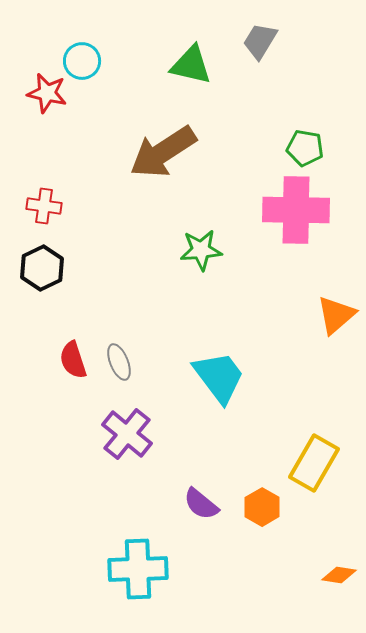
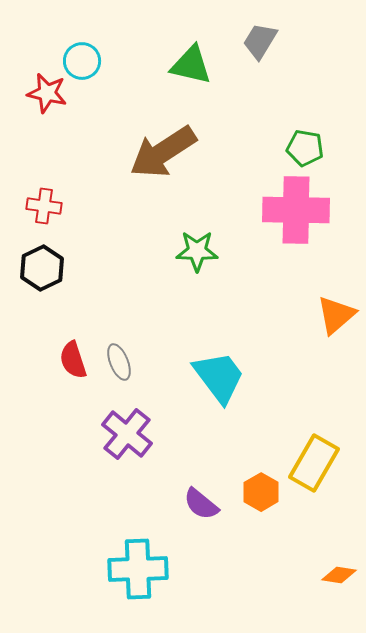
green star: moved 4 px left, 1 px down; rotated 6 degrees clockwise
orange hexagon: moved 1 px left, 15 px up
